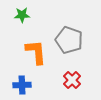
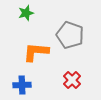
green star: moved 4 px right, 2 px up; rotated 14 degrees counterclockwise
gray pentagon: moved 1 px right, 5 px up
orange L-shape: rotated 80 degrees counterclockwise
